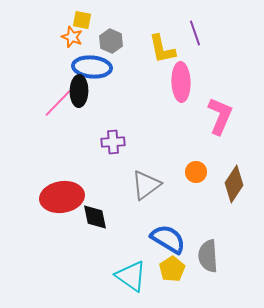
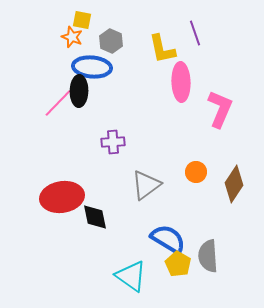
pink L-shape: moved 7 px up
yellow pentagon: moved 6 px right, 5 px up; rotated 10 degrees counterclockwise
